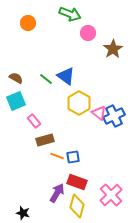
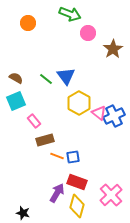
blue triangle: rotated 18 degrees clockwise
